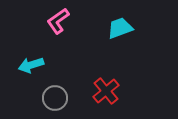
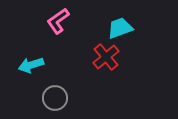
red cross: moved 34 px up
